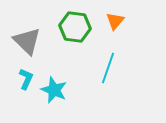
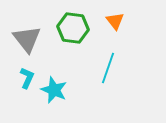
orange triangle: rotated 18 degrees counterclockwise
green hexagon: moved 2 px left, 1 px down
gray triangle: moved 2 px up; rotated 8 degrees clockwise
cyan L-shape: moved 1 px right, 1 px up
